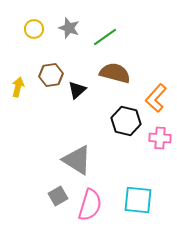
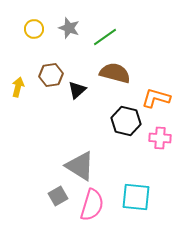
orange L-shape: rotated 64 degrees clockwise
gray triangle: moved 3 px right, 6 px down
cyan square: moved 2 px left, 3 px up
pink semicircle: moved 2 px right
